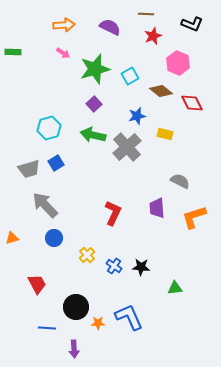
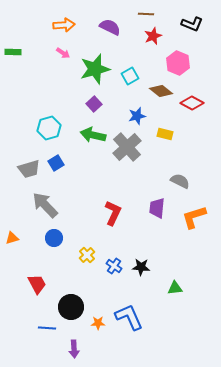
red diamond: rotated 35 degrees counterclockwise
purple trapezoid: rotated 10 degrees clockwise
black circle: moved 5 px left
